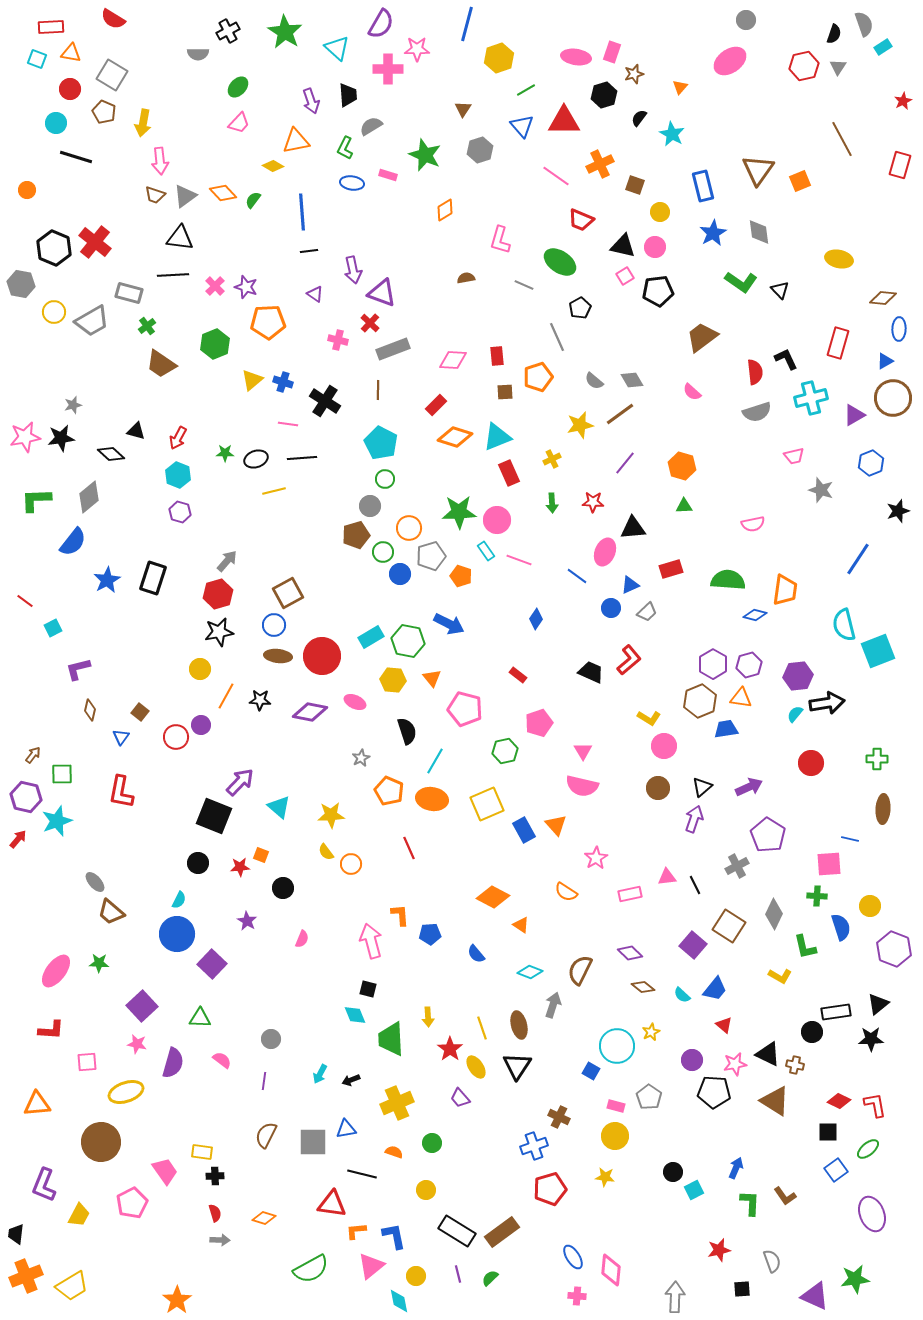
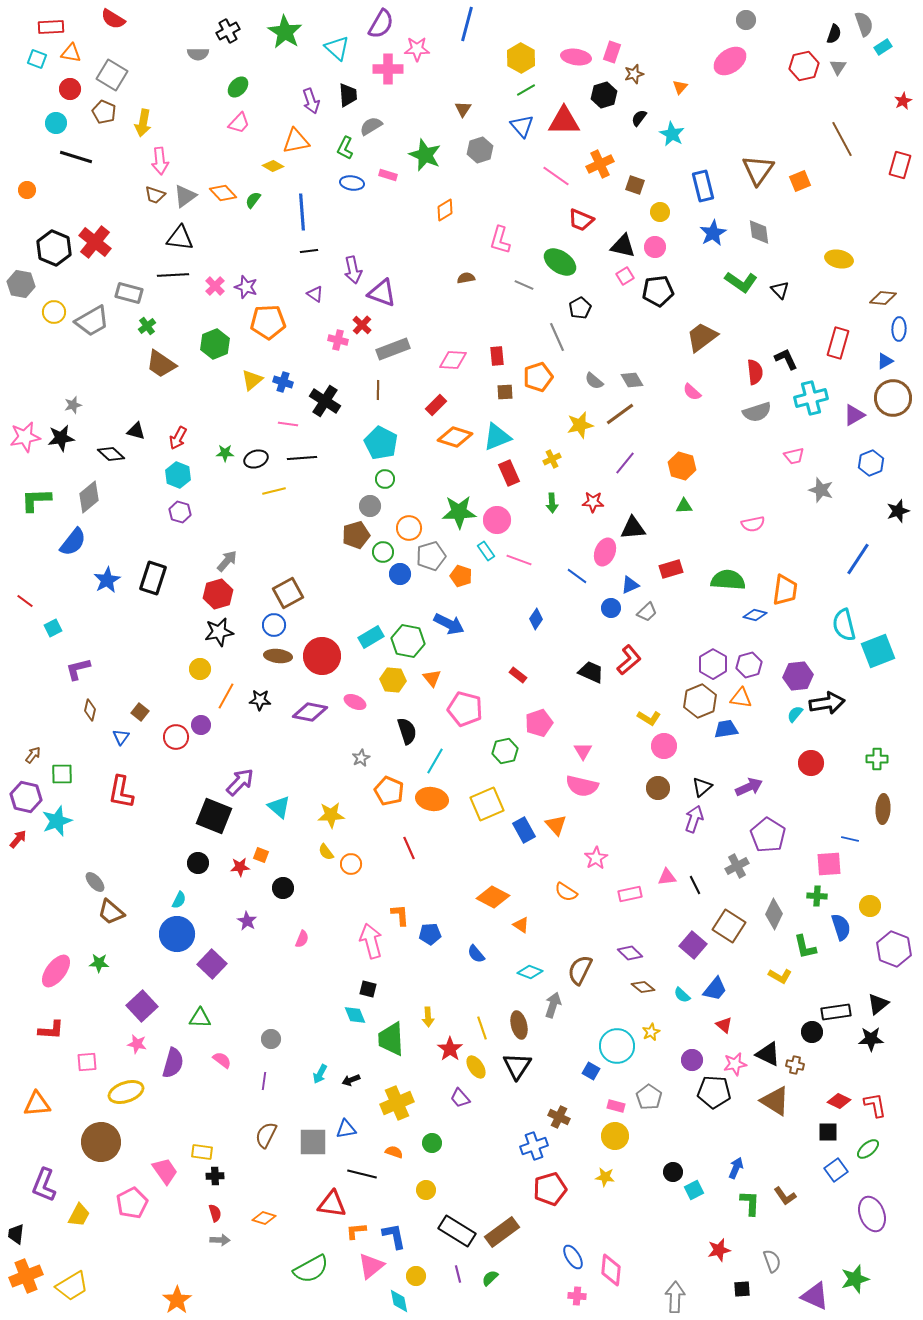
yellow hexagon at (499, 58): moved 22 px right; rotated 12 degrees counterclockwise
red cross at (370, 323): moved 8 px left, 2 px down
green star at (855, 1279): rotated 8 degrees counterclockwise
